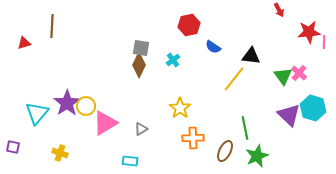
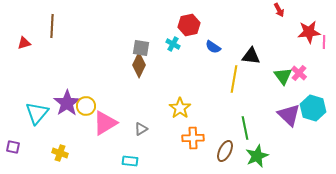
cyan cross: moved 16 px up; rotated 24 degrees counterclockwise
yellow line: rotated 28 degrees counterclockwise
